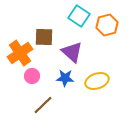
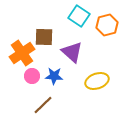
orange cross: moved 2 px right
blue star: moved 11 px left, 2 px up
